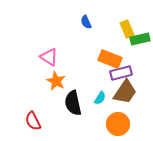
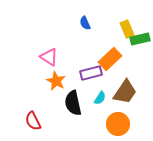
blue semicircle: moved 1 px left, 1 px down
orange rectangle: rotated 65 degrees counterclockwise
purple rectangle: moved 30 px left
